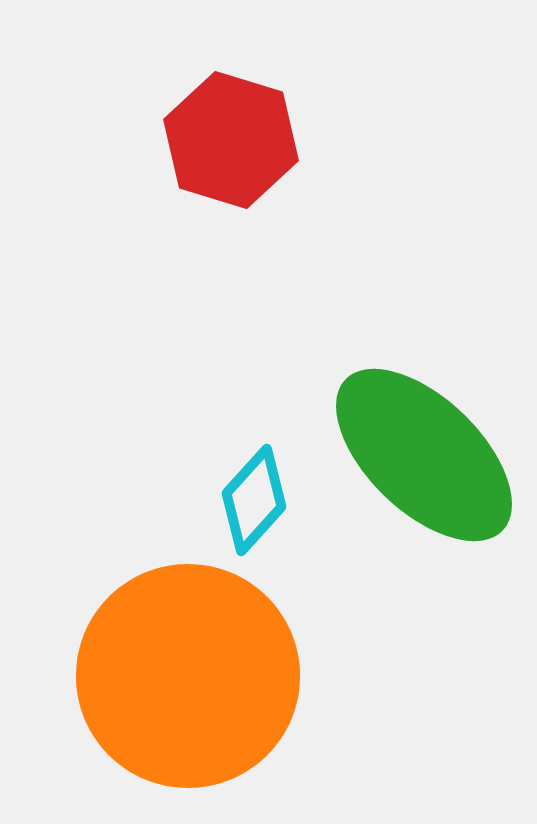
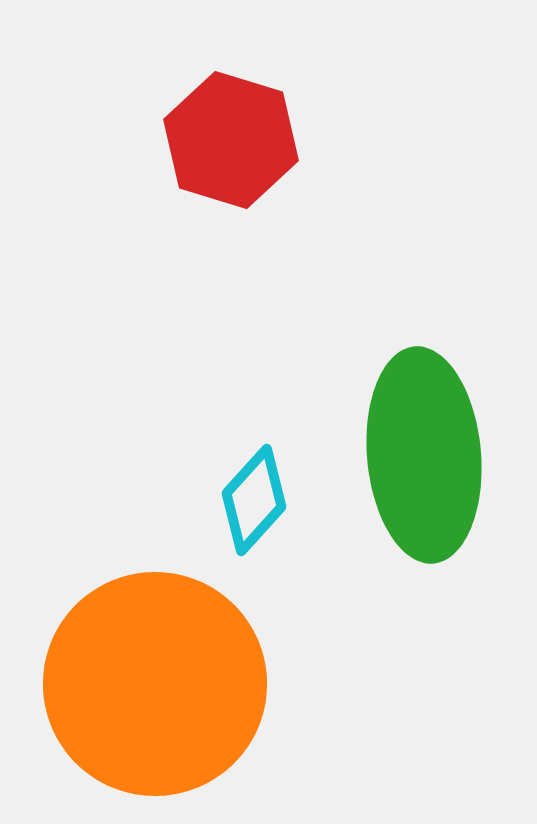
green ellipse: rotated 41 degrees clockwise
orange circle: moved 33 px left, 8 px down
